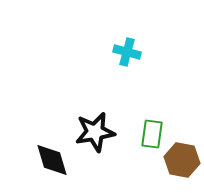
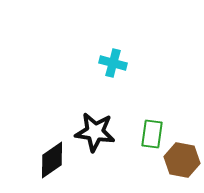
cyan cross: moved 14 px left, 11 px down
black star: rotated 18 degrees clockwise
black diamond: rotated 72 degrees clockwise
